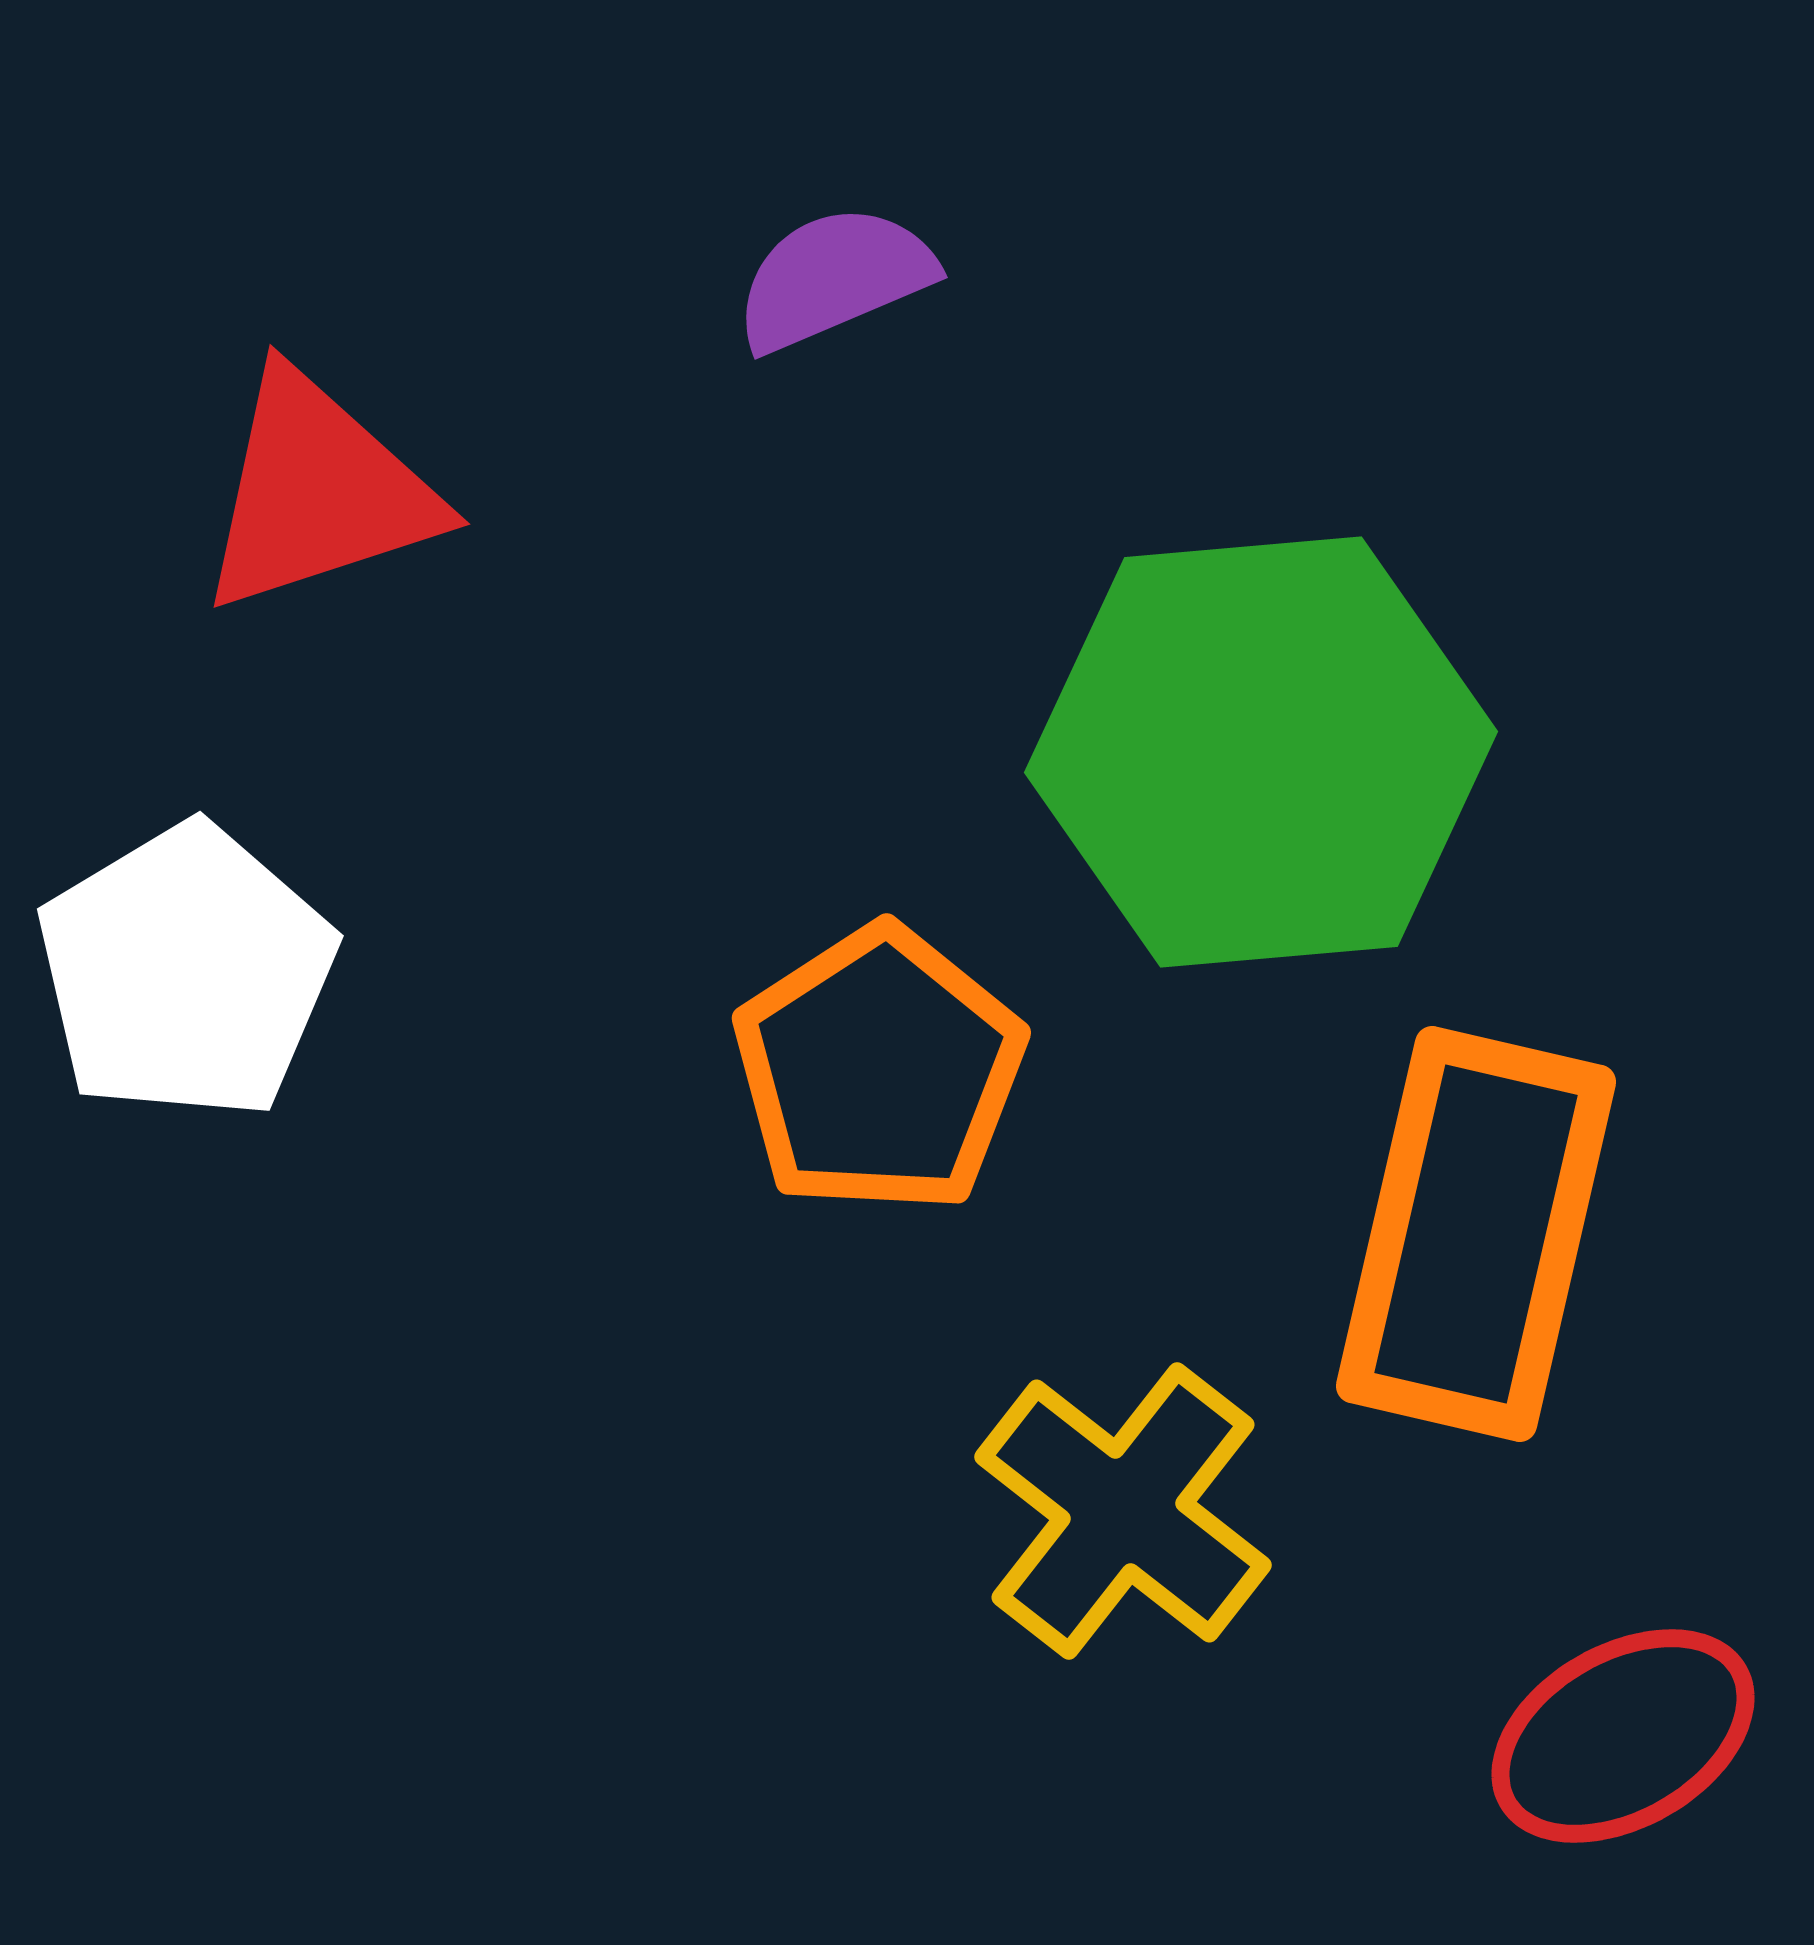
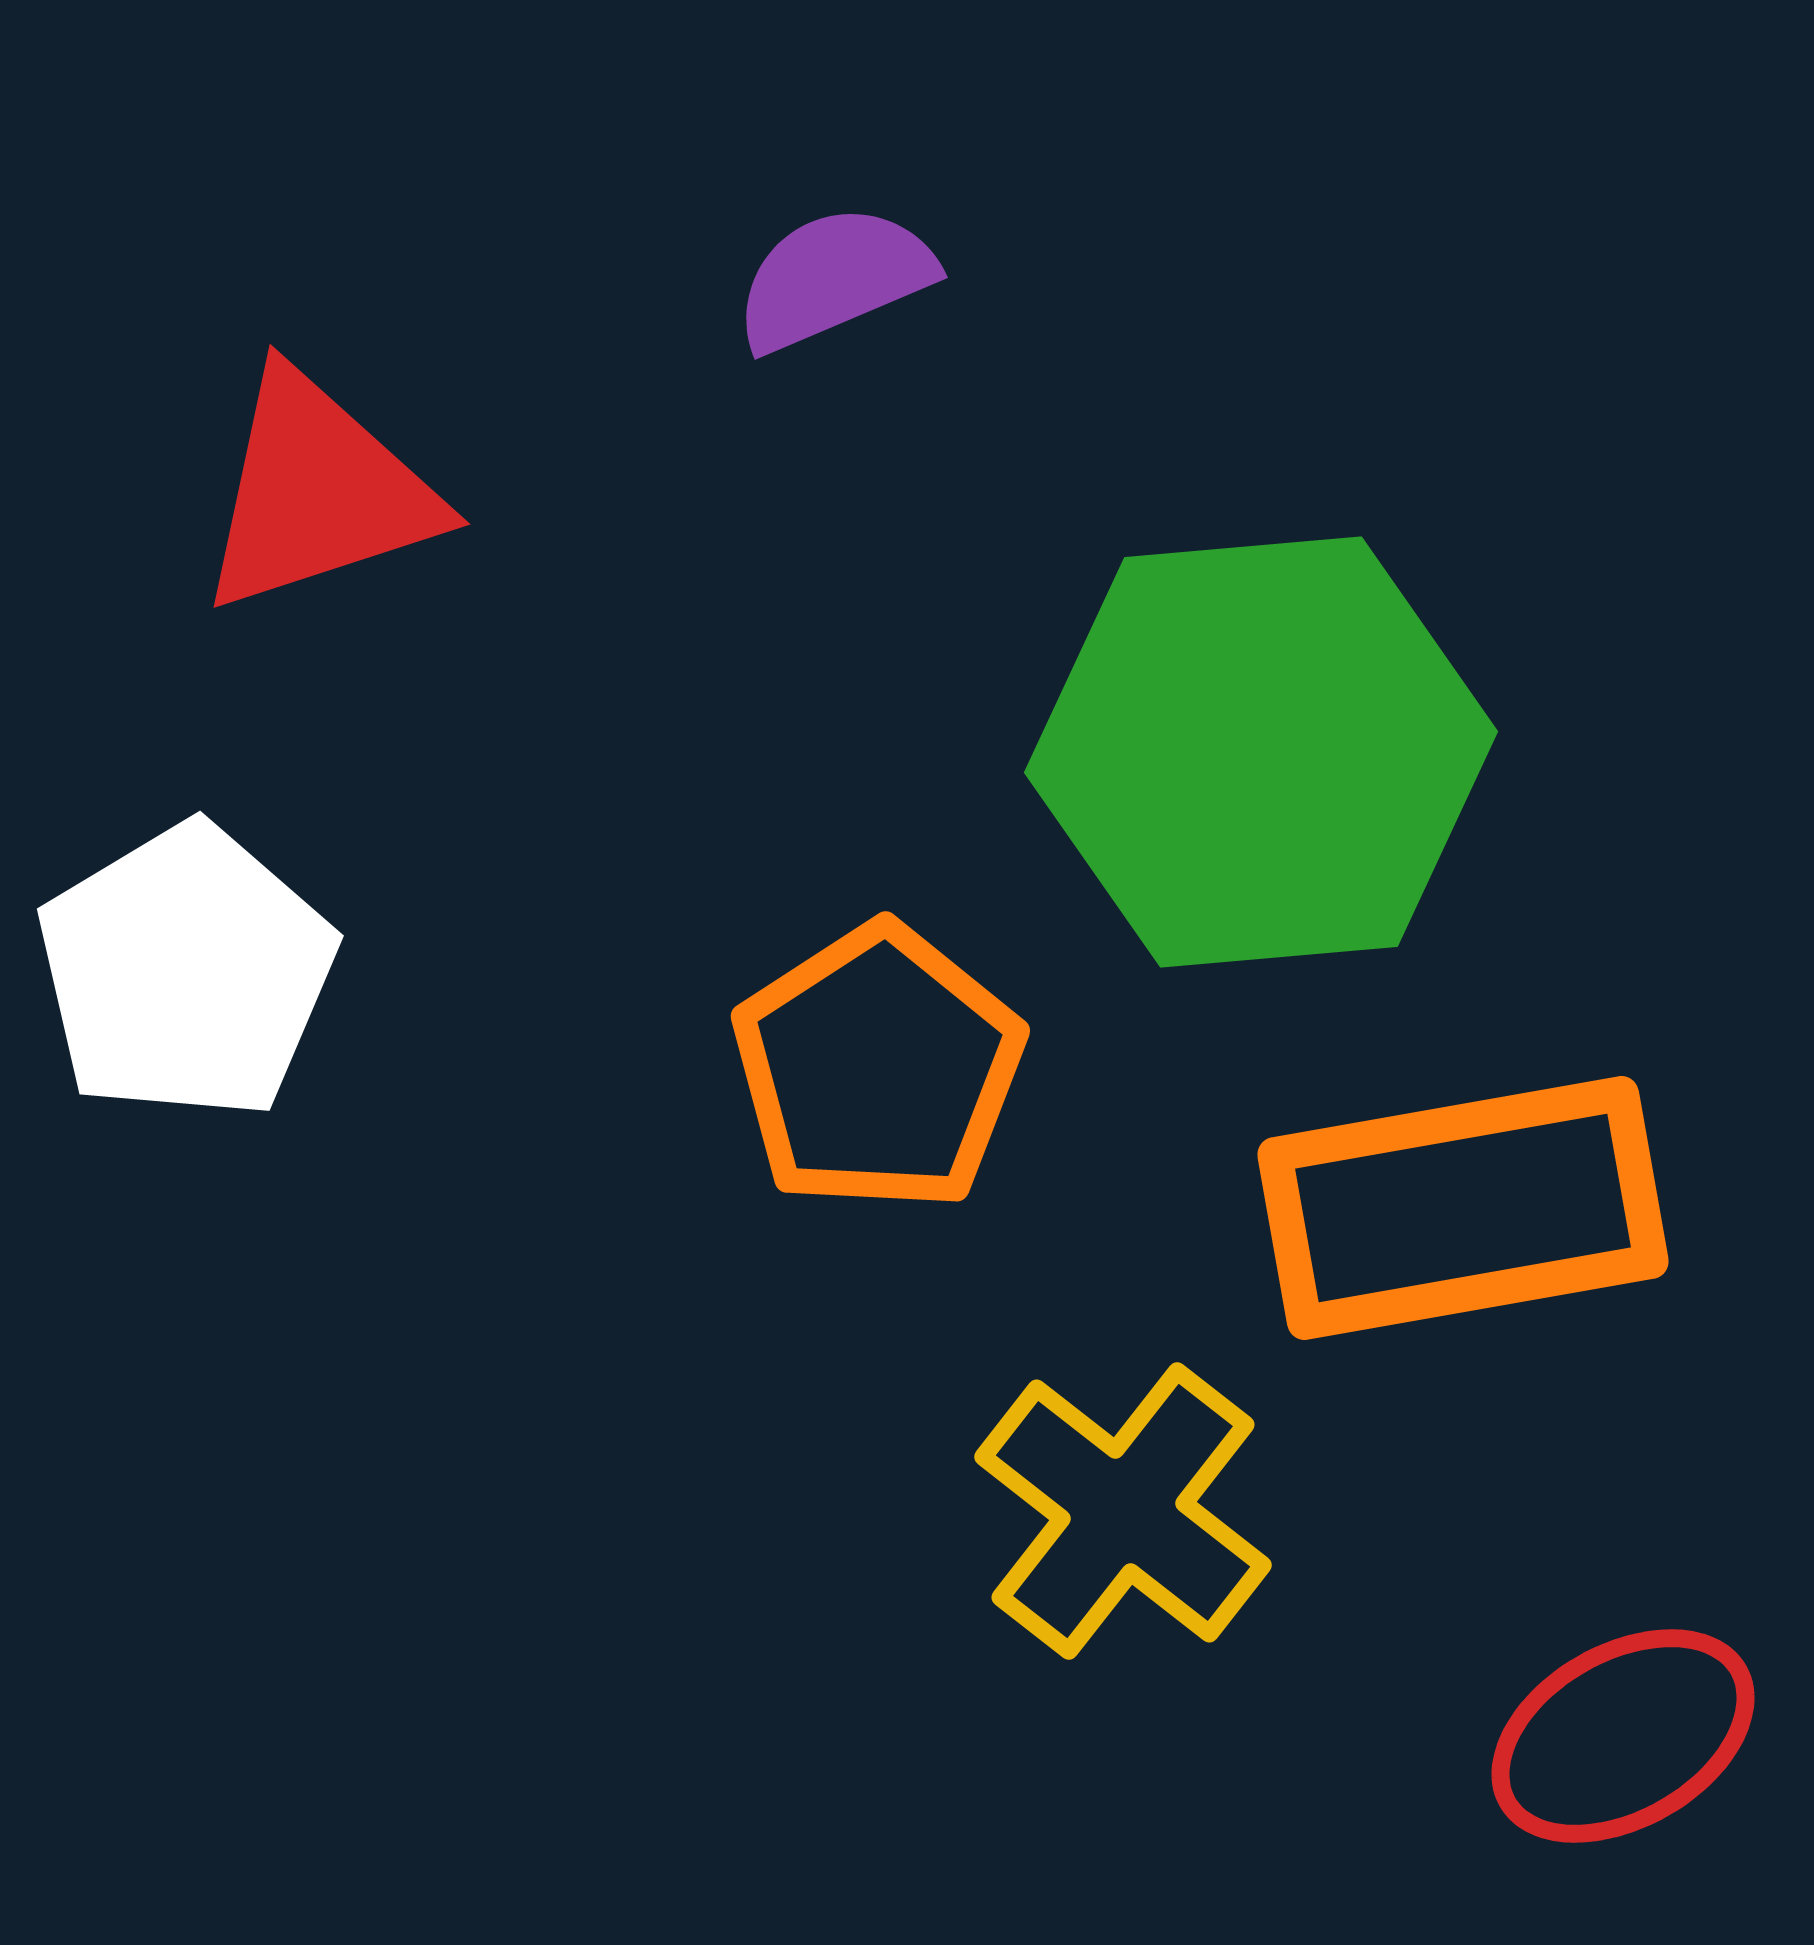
orange pentagon: moved 1 px left, 2 px up
orange rectangle: moved 13 px left, 26 px up; rotated 67 degrees clockwise
